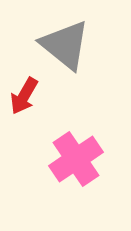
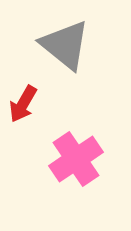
red arrow: moved 1 px left, 8 px down
